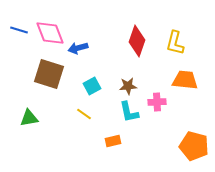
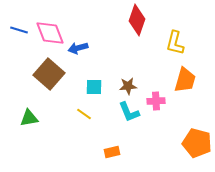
red diamond: moved 21 px up
brown square: rotated 24 degrees clockwise
orange trapezoid: rotated 100 degrees clockwise
cyan square: moved 2 px right, 1 px down; rotated 30 degrees clockwise
pink cross: moved 1 px left, 1 px up
cyan L-shape: rotated 10 degrees counterclockwise
orange rectangle: moved 1 px left, 11 px down
orange pentagon: moved 3 px right, 3 px up
